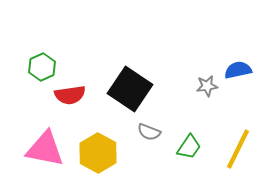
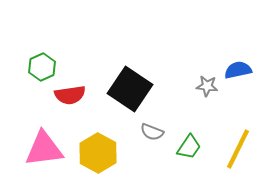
gray star: rotated 15 degrees clockwise
gray semicircle: moved 3 px right
pink triangle: moved 1 px left; rotated 18 degrees counterclockwise
